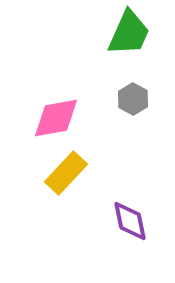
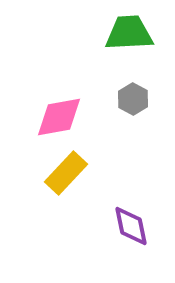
green trapezoid: rotated 117 degrees counterclockwise
pink diamond: moved 3 px right, 1 px up
purple diamond: moved 1 px right, 5 px down
